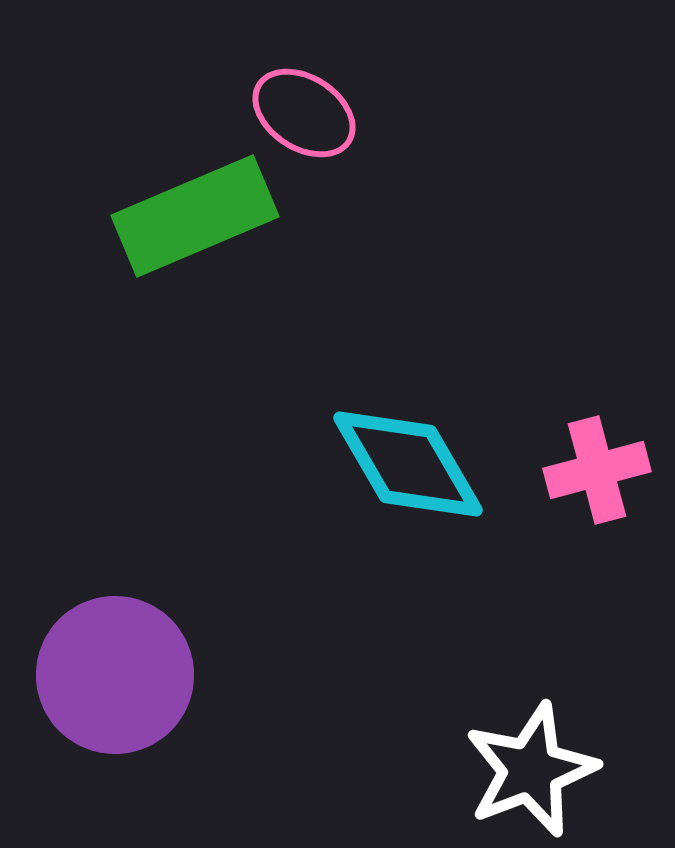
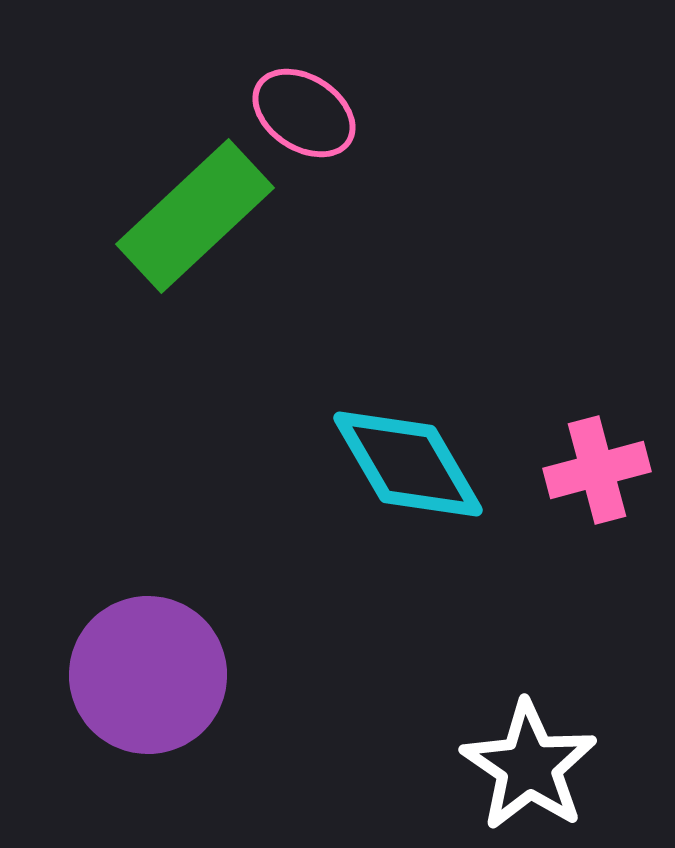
green rectangle: rotated 20 degrees counterclockwise
purple circle: moved 33 px right
white star: moved 2 px left, 4 px up; rotated 17 degrees counterclockwise
